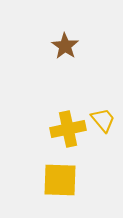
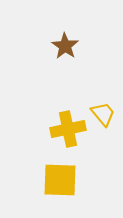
yellow trapezoid: moved 6 px up
